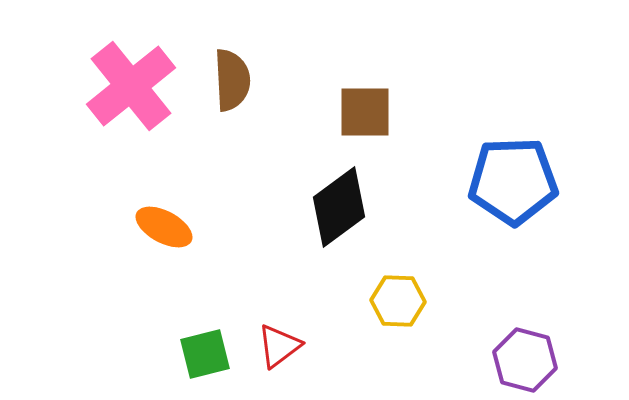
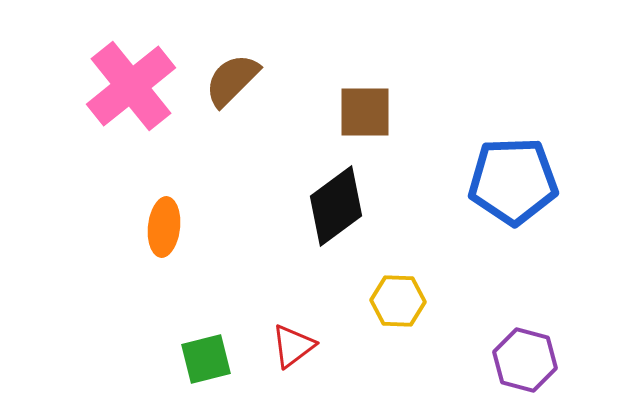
brown semicircle: rotated 132 degrees counterclockwise
black diamond: moved 3 px left, 1 px up
orange ellipse: rotated 68 degrees clockwise
red triangle: moved 14 px right
green square: moved 1 px right, 5 px down
